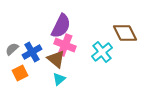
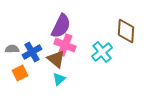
brown diamond: moved 1 px right, 2 px up; rotated 30 degrees clockwise
gray semicircle: rotated 40 degrees clockwise
